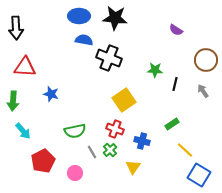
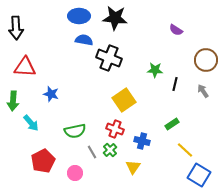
cyan arrow: moved 8 px right, 8 px up
